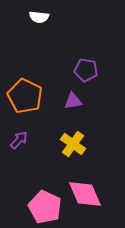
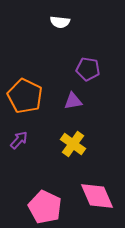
white semicircle: moved 21 px right, 5 px down
purple pentagon: moved 2 px right, 1 px up
pink diamond: moved 12 px right, 2 px down
